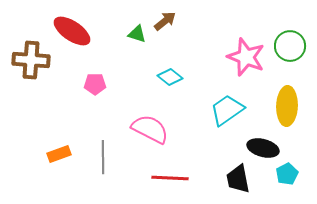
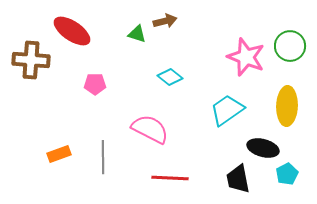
brown arrow: rotated 25 degrees clockwise
